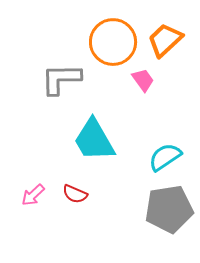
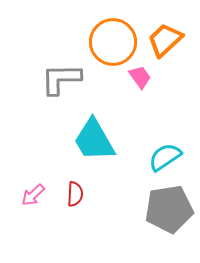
pink trapezoid: moved 3 px left, 3 px up
red semicircle: rotated 110 degrees counterclockwise
